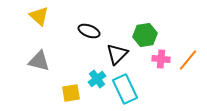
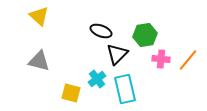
black ellipse: moved 12 px right
cyan rectangle: rotated 12 degrees clockwise
yellow square: rotated 24 degrees clockwise
